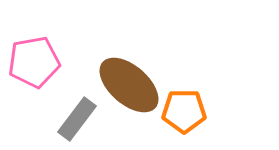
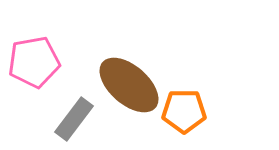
gray rectangle: moved 3 px left
